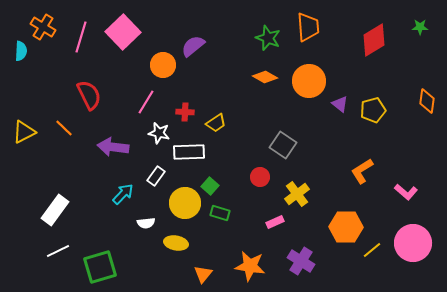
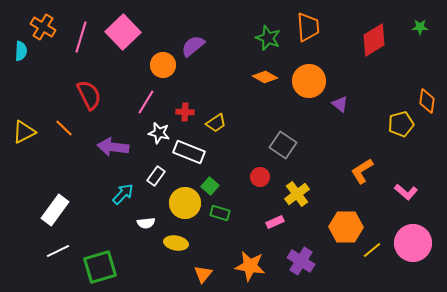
yellow pentagon at (373, 110): moved 28 px right, 14 px down
white rectangle at (189, 152): rotated 24 degrees clockwise
